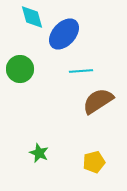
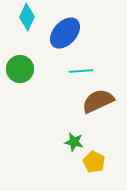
cyan diamond: moved 5 px left; rotated 40 degrees clockwise
blue ellipse: moved 1 px right, 1 px up
brown semicircle: rotated 8 degrees clockwise
green star: moved 35 px right, 11 px up; rotated 12 degrees counterclockwise
yellow pentagon: rotated 30 degrees counterclockwise
